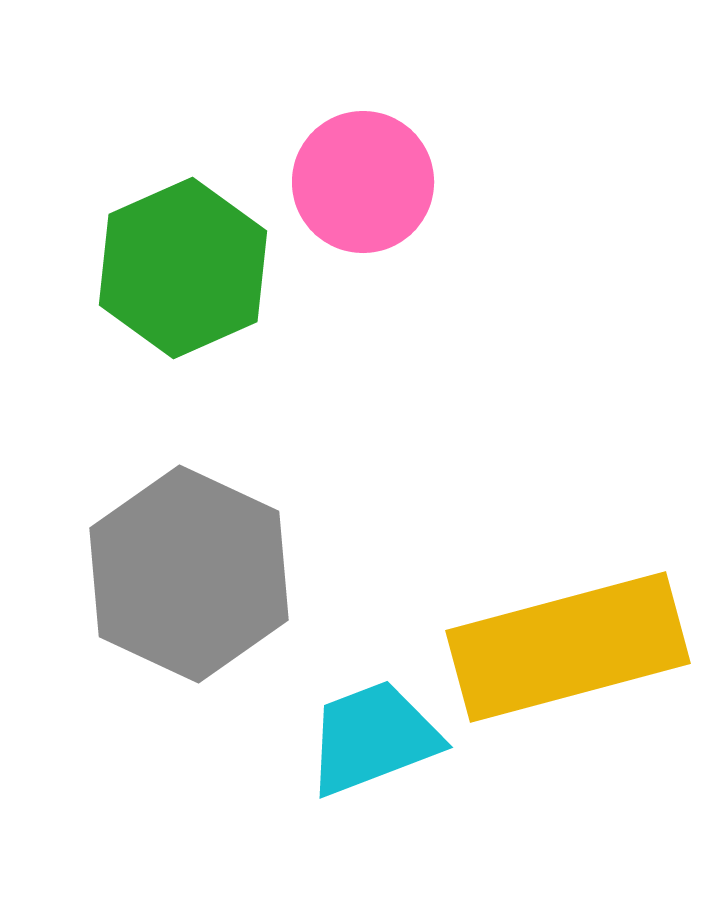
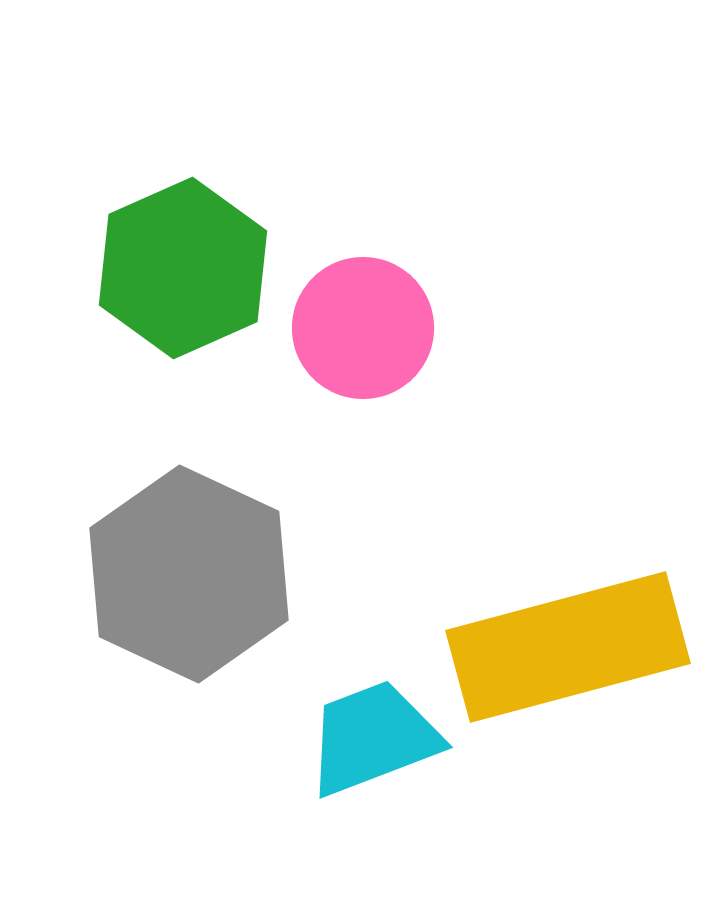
pink circle: moved 146 px down
